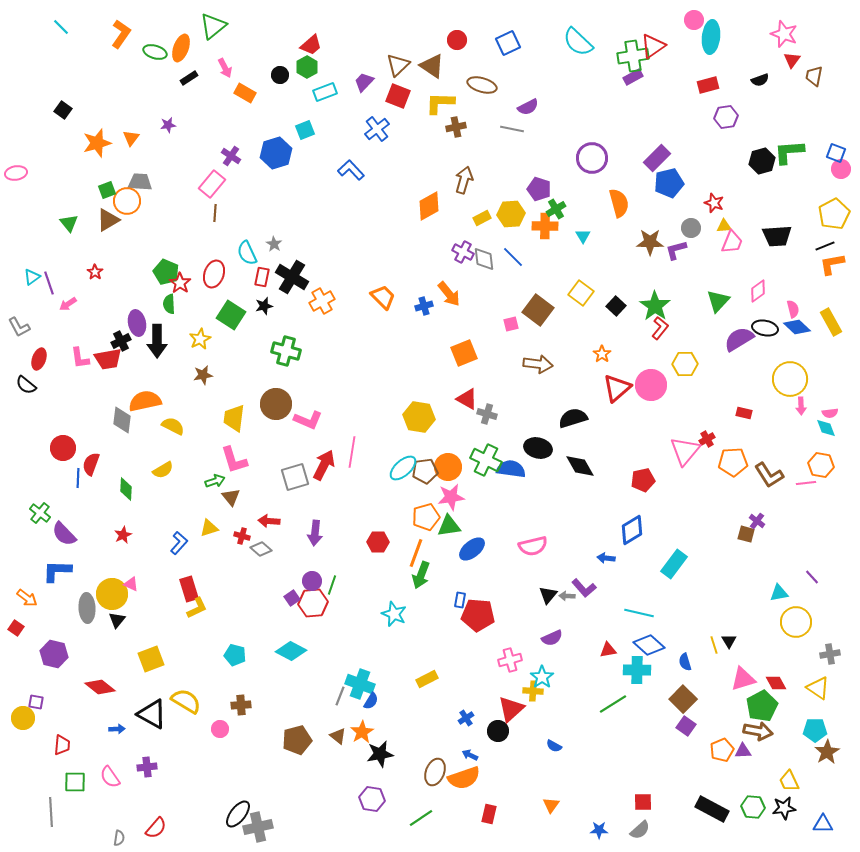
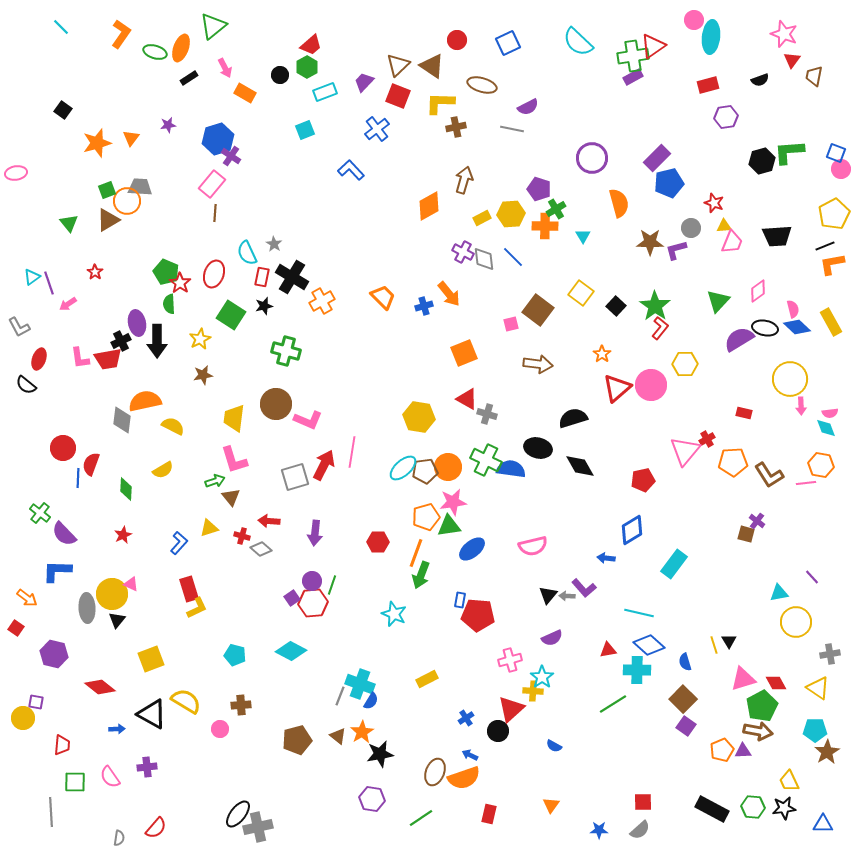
blue hexagon at (276, 153): moved 58 px left, 14 px up
gray trapezoid at (140, 182): moved 5 px down
pink star at (451, 497): moved 2 px right, 5 px down
